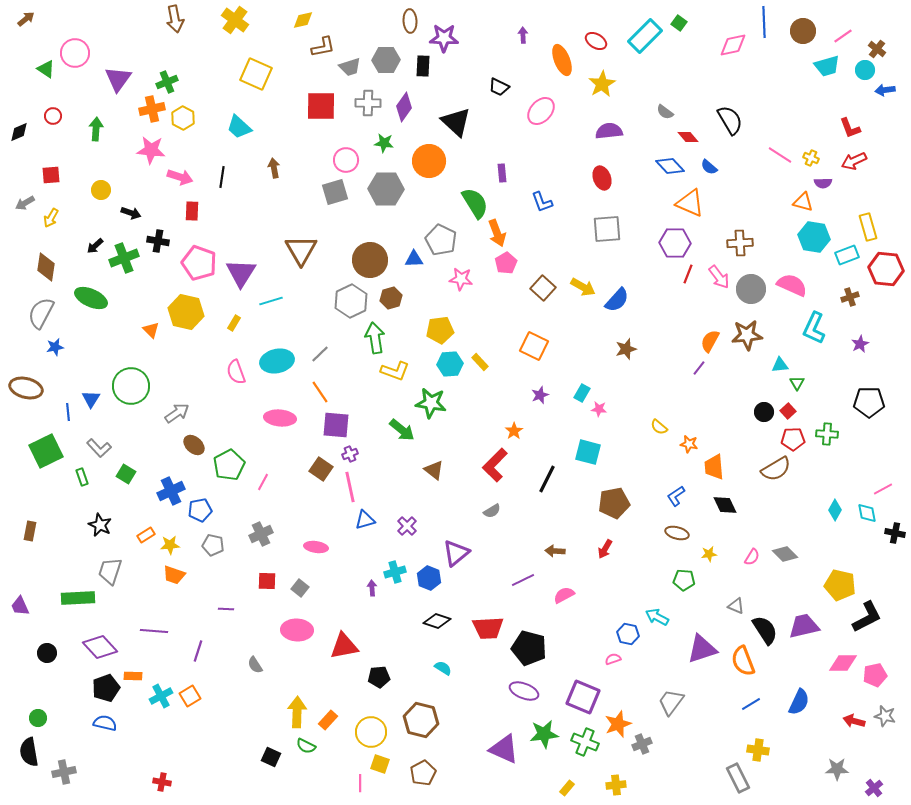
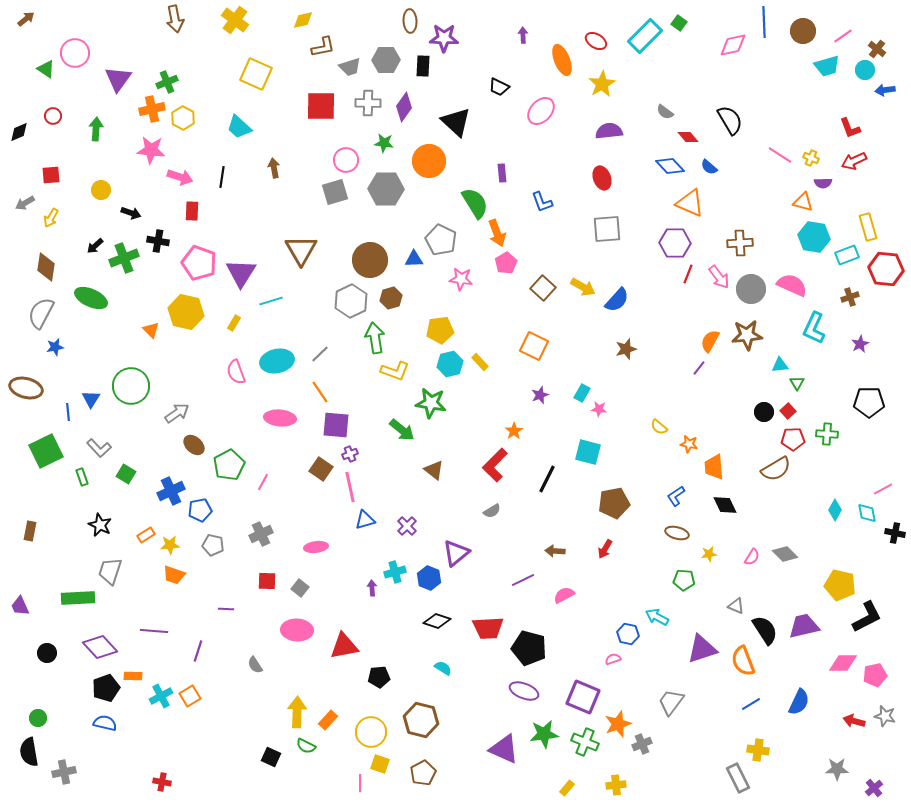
cyan hexagon at (450, 364): rotated 10 degrees counterclockwise
pink ellipse at (316, 547): rotated 15 degrees counterclockwise
